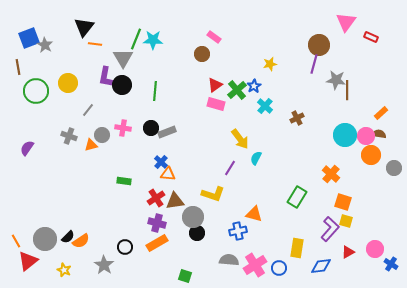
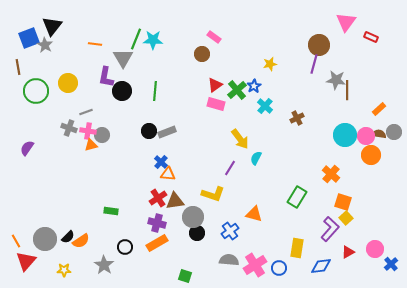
black triangle at (84, 27): moved 32 px left, 1 px up
black circle at (122, 85): moved 6 px down
gray line at (88, 110): moved 2 px left, 2 px down; rotated 32 degrees clockwise
orange rectangle at (381, 113): moved 2 px left, 4 px up
pink cross at (123, 128): moved 35 px left, 3 px down
black circle at (151, 128): moved 2 px left, 3 px down
gray cross at (69, 136): moved 8 px up
gray circle at (394, 168): moved 36 px up
green rectangle at (124, 181): moved 13 px left, 30 px down
red cross at (156, 198): moved 2 px right
yellow square at (346, 221): moved 3 px up; rotated 32 degrees clockwise
blue cross at (238, 231): moved 8 px left; rotated 24 degrees counterclockwise
red triangle at (28, 261): moved 2 px left; rotated 10 degrees counterclockwise
blue cross at (391, 264): rotated 16 degrees clockwise
yellow star at (64, 270): rotated 24 degrees counterclockwise
